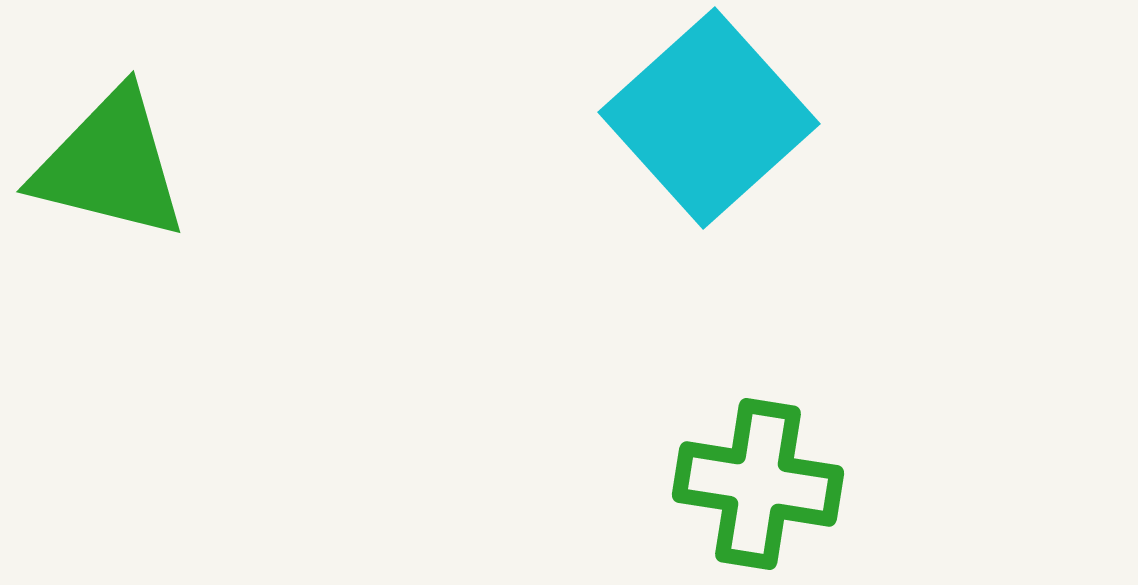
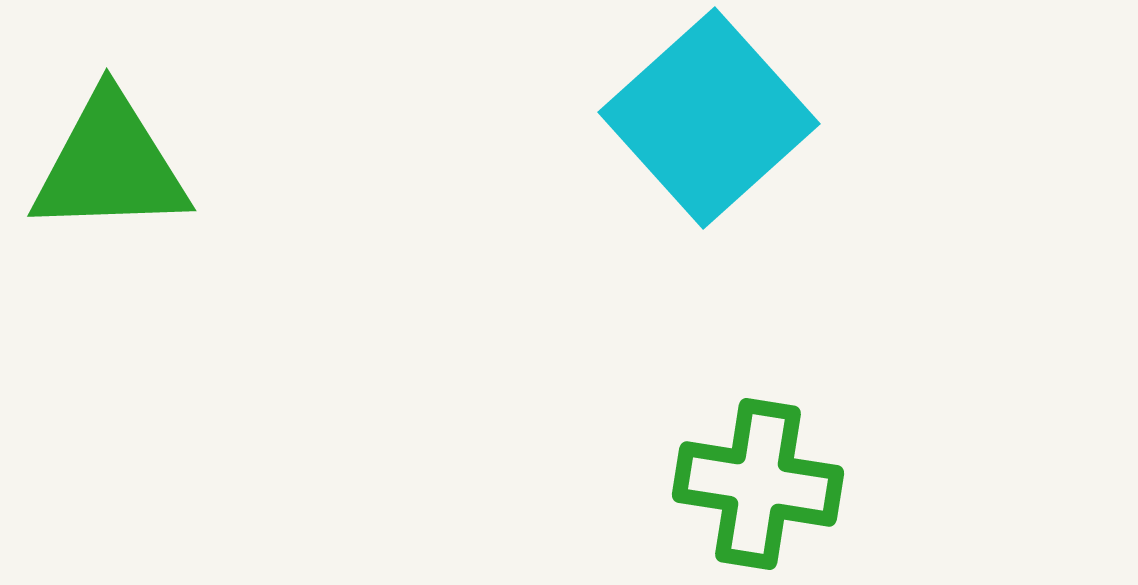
green triangle: rotated 16 degrees counterclockwise
